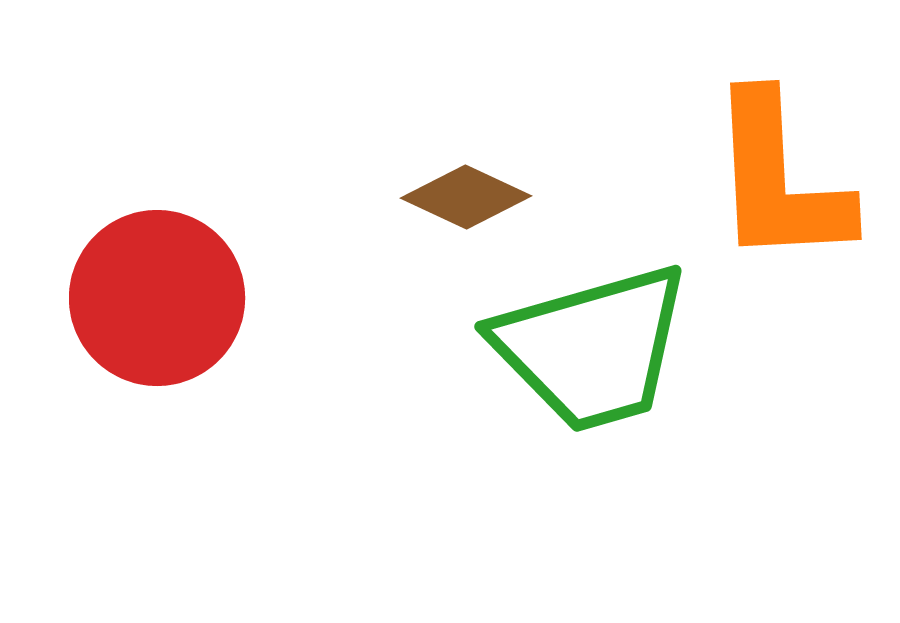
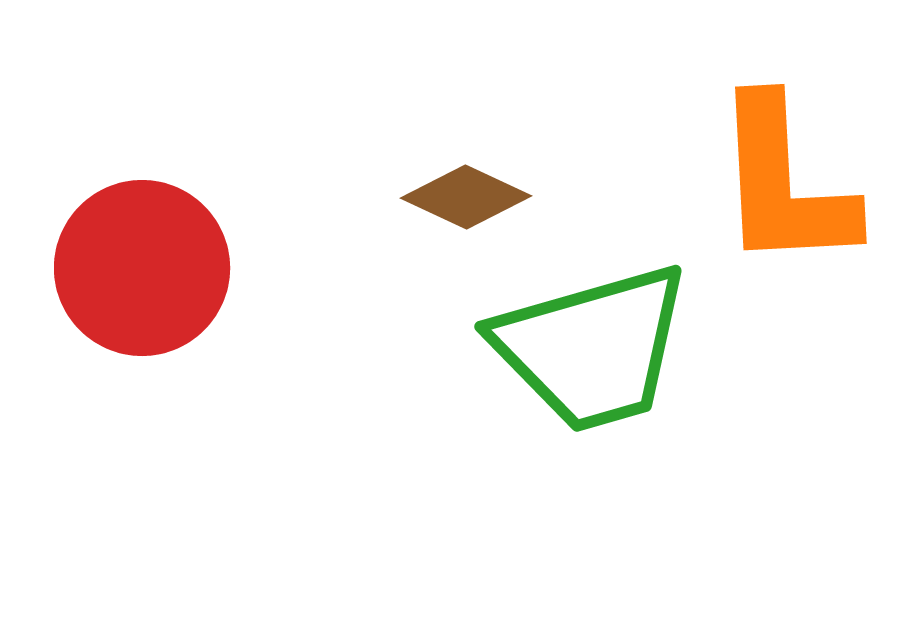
orange L-shape: moved 5 px right, 4 px down
red circle: moved 15 px left, 30 px up
